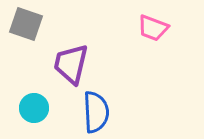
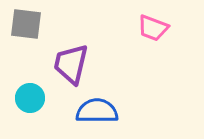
gray square: rotated 12 degrees counterclockwise
cyan circle: moved 4 px left, 10 px up
blue semicircle: moved 1 px right, 1 px up; rotated 87 degrees counterclockwise
